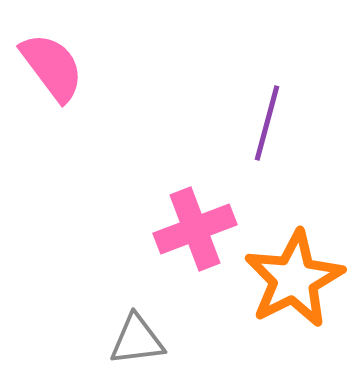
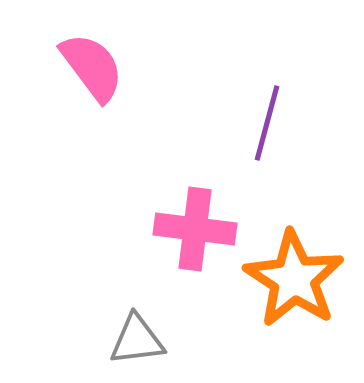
pink semicircle: moved 40 px right
pink cross: rotated 28 degrees clockwise
orange star: rotated 12 degrees counterclockwise
